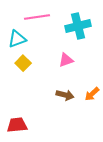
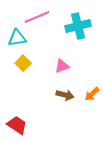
pink line: rotated 15 degrees counterclockwise
cyan triangle: moved 1 px up; rotated 12 degrees clockwise
pink triangle: moved 4 px left, 6 px down
red trapezoid: rotated 40 degrees clockwise
